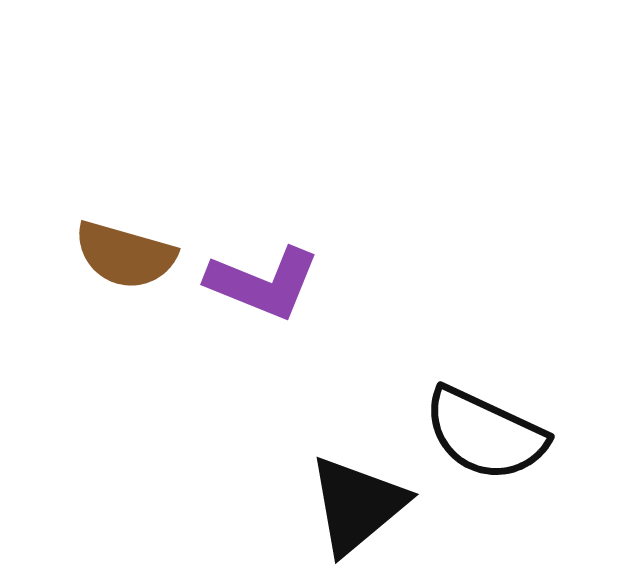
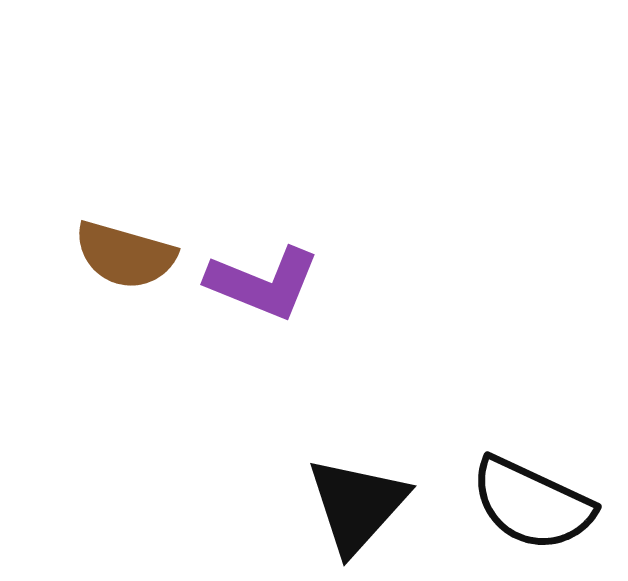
black semicircle: moved 47 px right, 70 px down
black triangle: rotated 8 degrees counterclockwise
